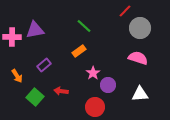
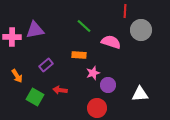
red line: rotated 40 degrees counterclockwise
gray circle: moved 1 px right, 2 px down
orange rectangle: moved 4 px down; rotated 40 degrees clockwise
pink semicircle: moved 27 px left, 16 px up
purple rectangle: moved 2 px right
pink star: rotated 16 degrees clockwise
red arrow: moved 1 px left, 1 px up
green square: rotated 12 degrees counterclockwise
red circle: moved 2 px right, 1 px down
